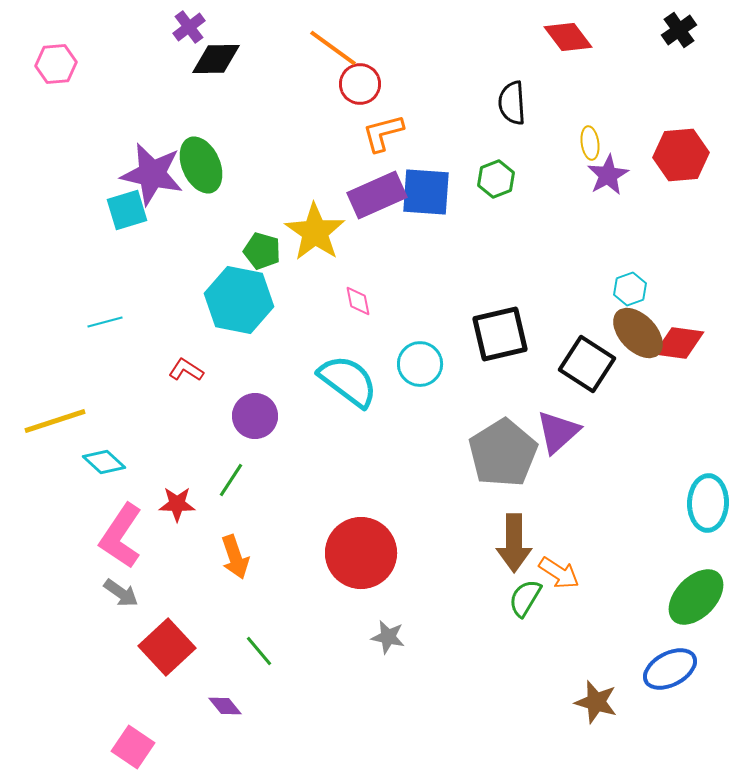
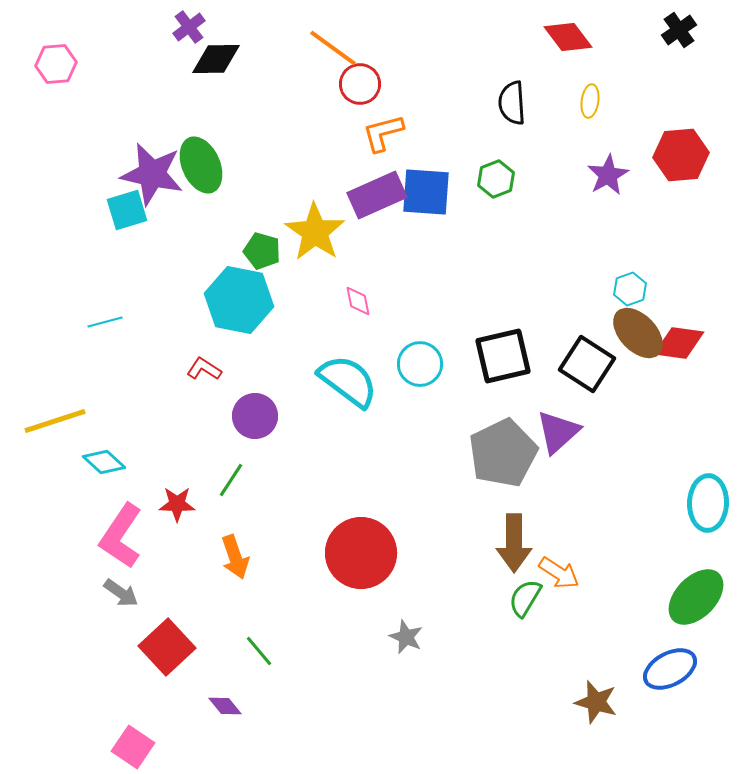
yellow ellipse at (590, 143): moved 42 px up; rotated 16 degrees clockwise
black square at (500, 334): moved 3 px right, 22 px down
red L-shape at (186, 370): moved 18 px right, 1 px up
gray pentagon at (503, 453): rotated 6 degrees clockwise
gray star at (388, 637): moved 18 px right; rotated 12 degrees clockwise
